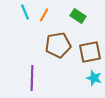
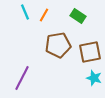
purple line: moved 10 px left; rotated 25 degrees clockwise
